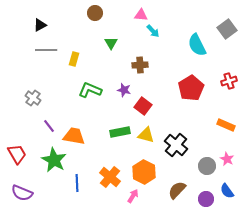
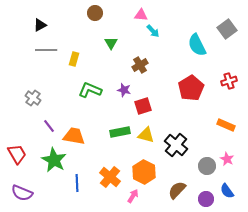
brown cross: rotated 28 degrees counterclockwise
red square: rotated 36 degrees clockwise
